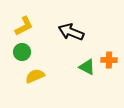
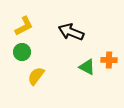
yellow semicircle: moved 1 px right; rotated 30 degrees counterclockwise
